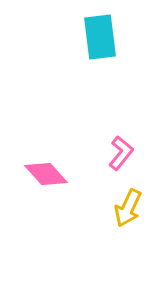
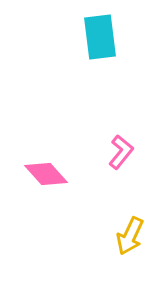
pink L-shape: moved 1 px up
yellow arrow: moved 2 px right, 28 px down
